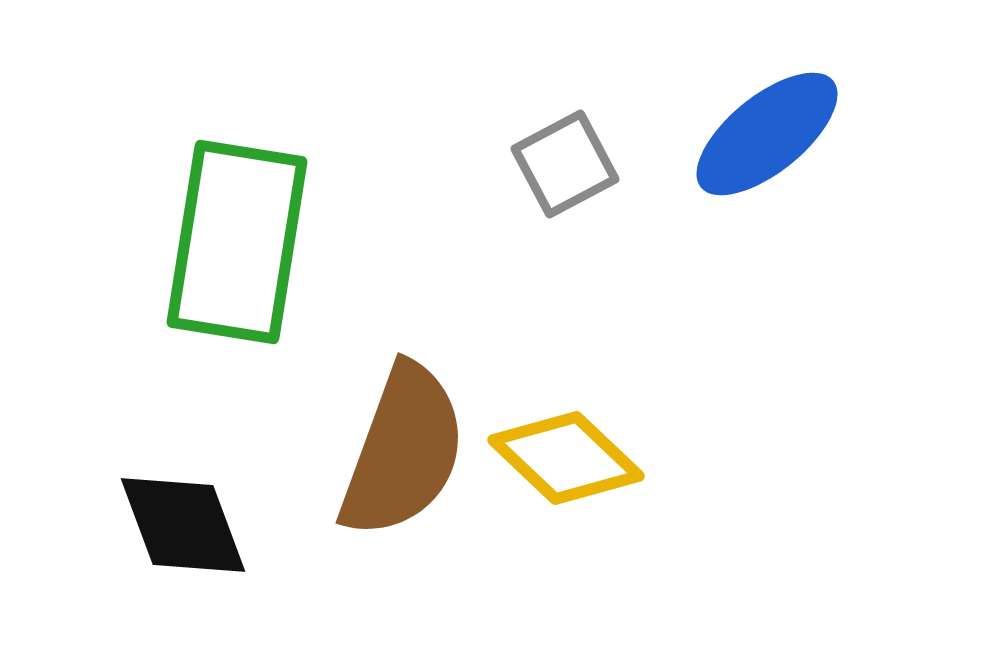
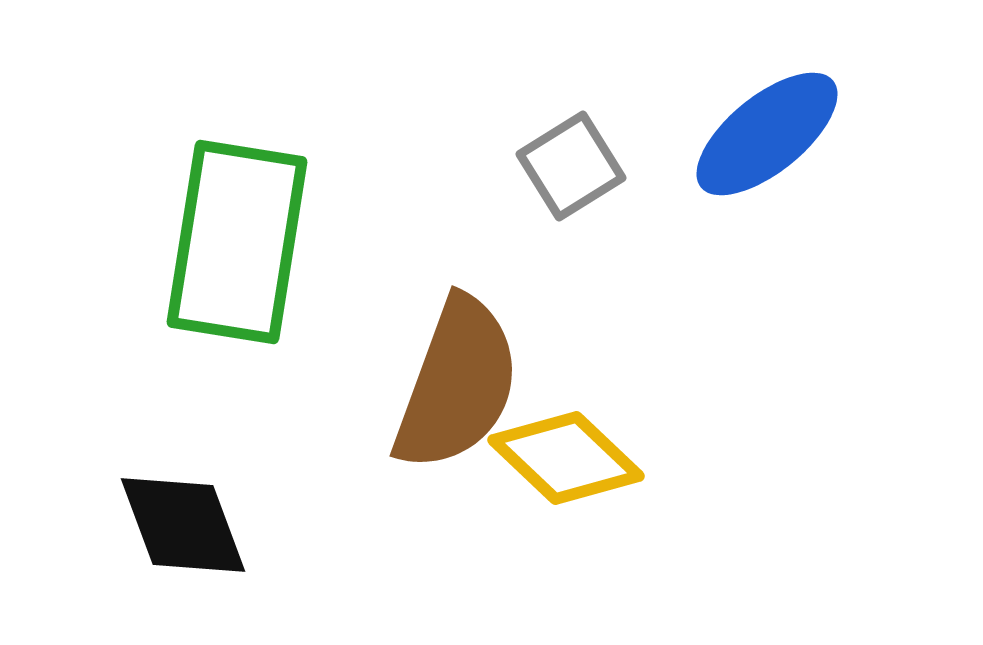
gray square: moved 6 px right, 2 px down; rotated 4 degrees counterclockwise
brown semicircle: moved 54 px right, 67 px up
